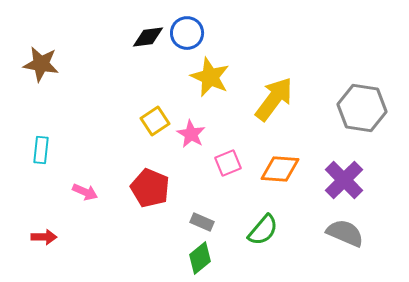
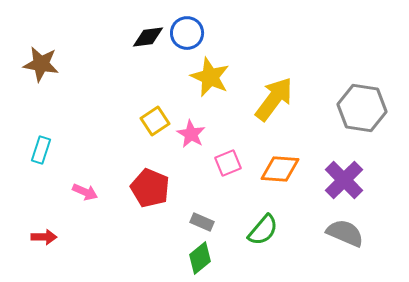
cyan rectangle: rotated 12 degrees clockwise
